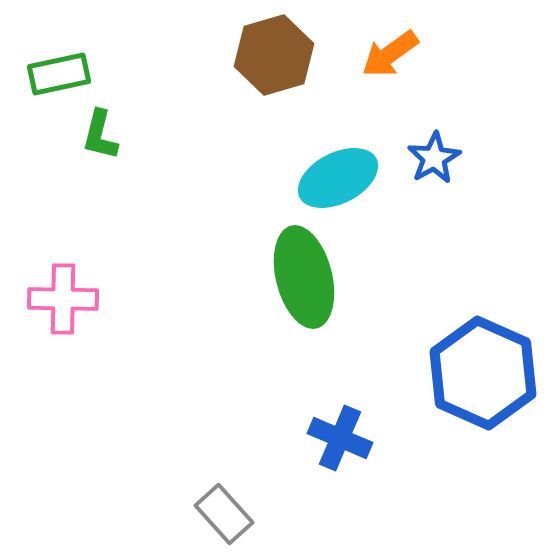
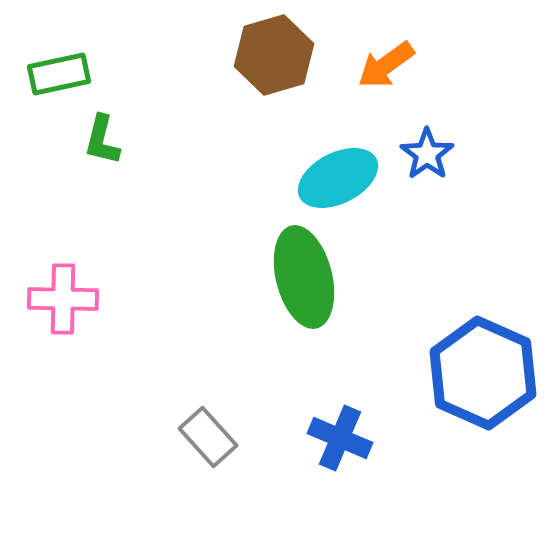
orange arrow: moved 4 px left, 11 px down
green L-shape: moved 2 px right, 5 px down
blue star: moved 7 px left, 4 px up; rotated 6 degrees counterclockwise
gray rectangle: moved 16 px left, 77 px up
